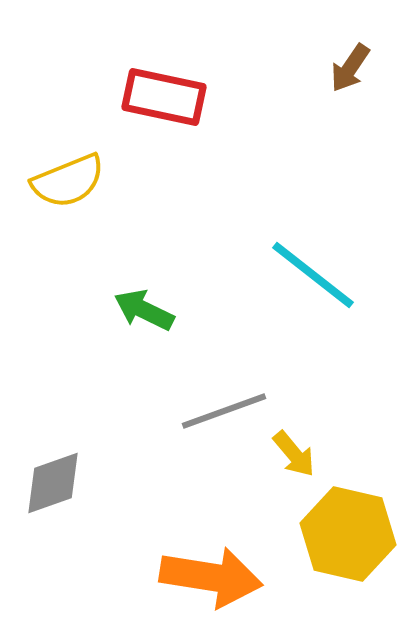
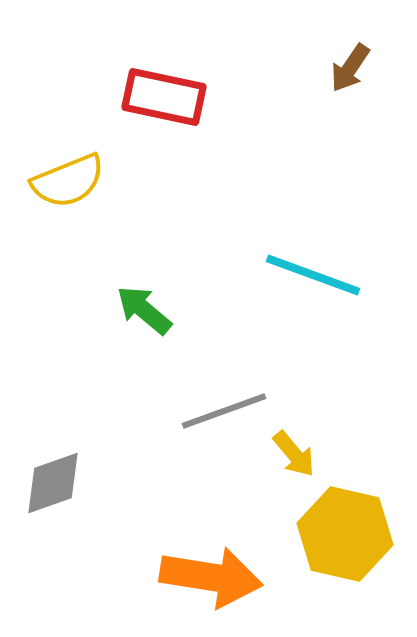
cyan line: rotated 18 degrees counterclockwise
green arrow: rotated 14 degrees clockwise
yellow hexagon: moved 3 px left
